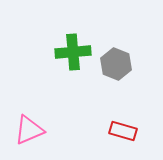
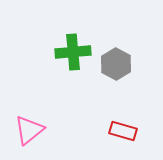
gray hexagon: rotated 8 degrees clockwise
pink triangle: rotated 16 degrees counterclockwise
